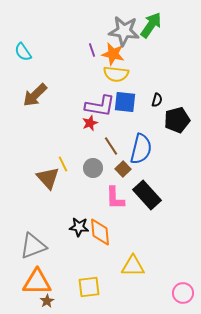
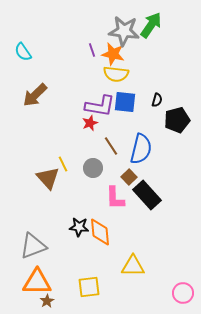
brown square: moved 6 px right, 8 px down
